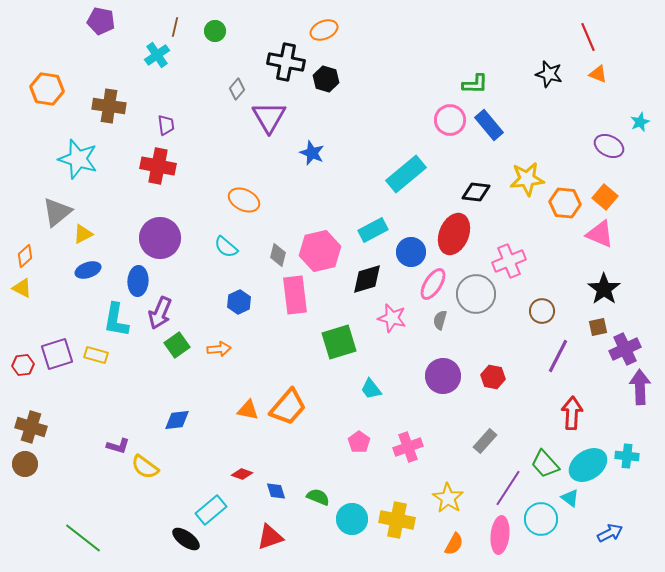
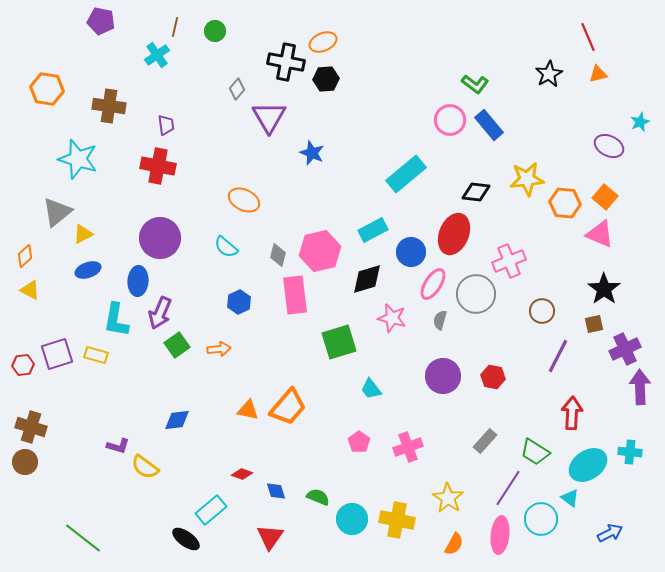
orange ellipse at (324, 30): moved 1 px left, 12 px down
black star at (549, 74): rotated 28 degrees clockwise
orange triangle at (598, 74): rotated 36 degrees counterclockwise
black hexagon at (326, 79): rotated 20 degrees counterclockwise
green L-shape at (475, 84): rotated 36 degrees clockwise
yellow triangle at (22, 288): moved 8 px right, 2 px down
brown square at (598, 327): moved 4 px left, 3 px up
cyan cross at (627, 456): moved 3 px right, 4 px up
brown circle at (25, 464): moved 2 px up
green trapezoid at (545, 464): moved 10 px left, 12 px up; rotated 16 degrees counterclockwise
red triangle at (270, 537): rotated 36 degrees counterclockwise
